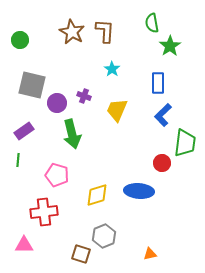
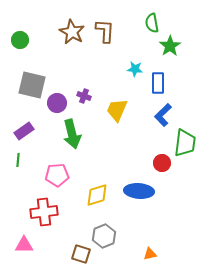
cyan star: moved 23 px right; rotated 28 degrees counterclockwise
pink pentagon: rotated 20 degrees counterclockwise
